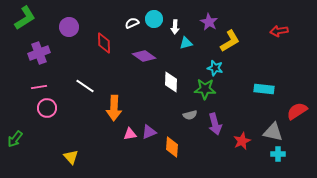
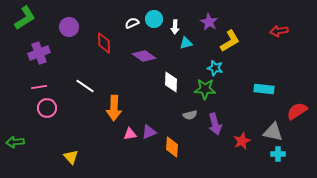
green arrow: moved 3 px down; rotated 48 degrees clockwise
